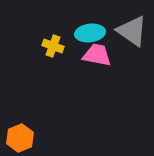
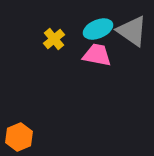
cyan ellipse: moved 8 px right, 4 px up; rotated 16 degrees counterclockwise
yellow cross: moved 1 px right, 7 px up; rotated 30 degrees clockwise
orange hexagon: moved 1 px left, 1 px up
